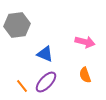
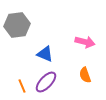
orange line: rotated 16 degrees clockwise
